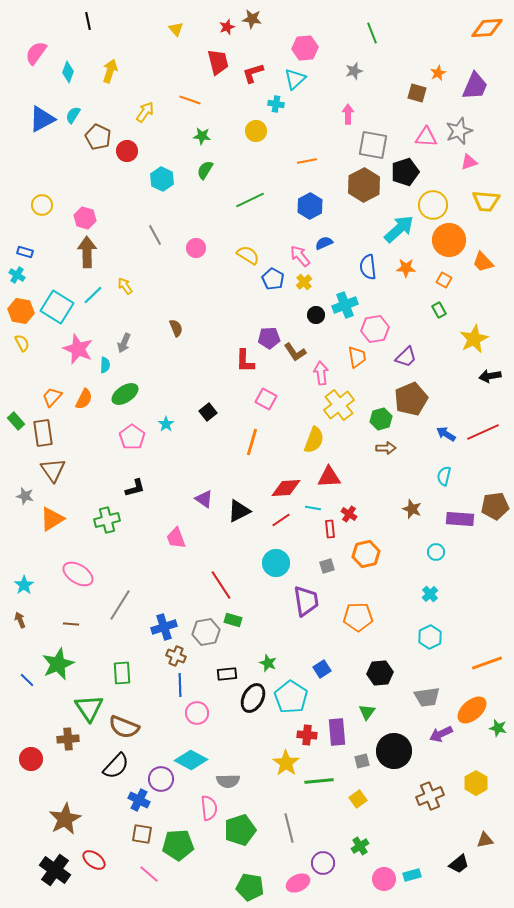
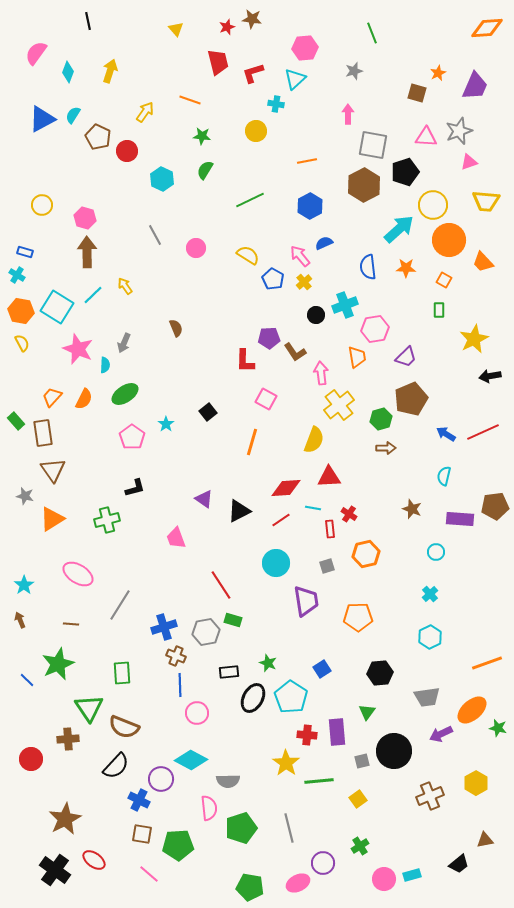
green rectangle at (439, 310): rotated 28 degrees clockwise
black rectangle at (227, 674): moved 2 px right, 2 px up
green pentagon at (240, 830): moved 1 px right, 2 px up
